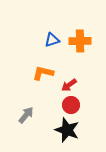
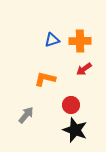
orange L-shape: moved 2 px right, 6 px down
red arrow: moved 15 px right, 16 px up
black star: moved 8 px right
